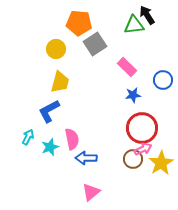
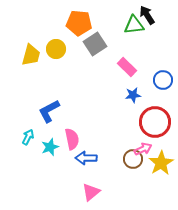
yellow trapezoid: moved 29 px left, 27 px up
red circle: moved 13 px right, 6 px up
